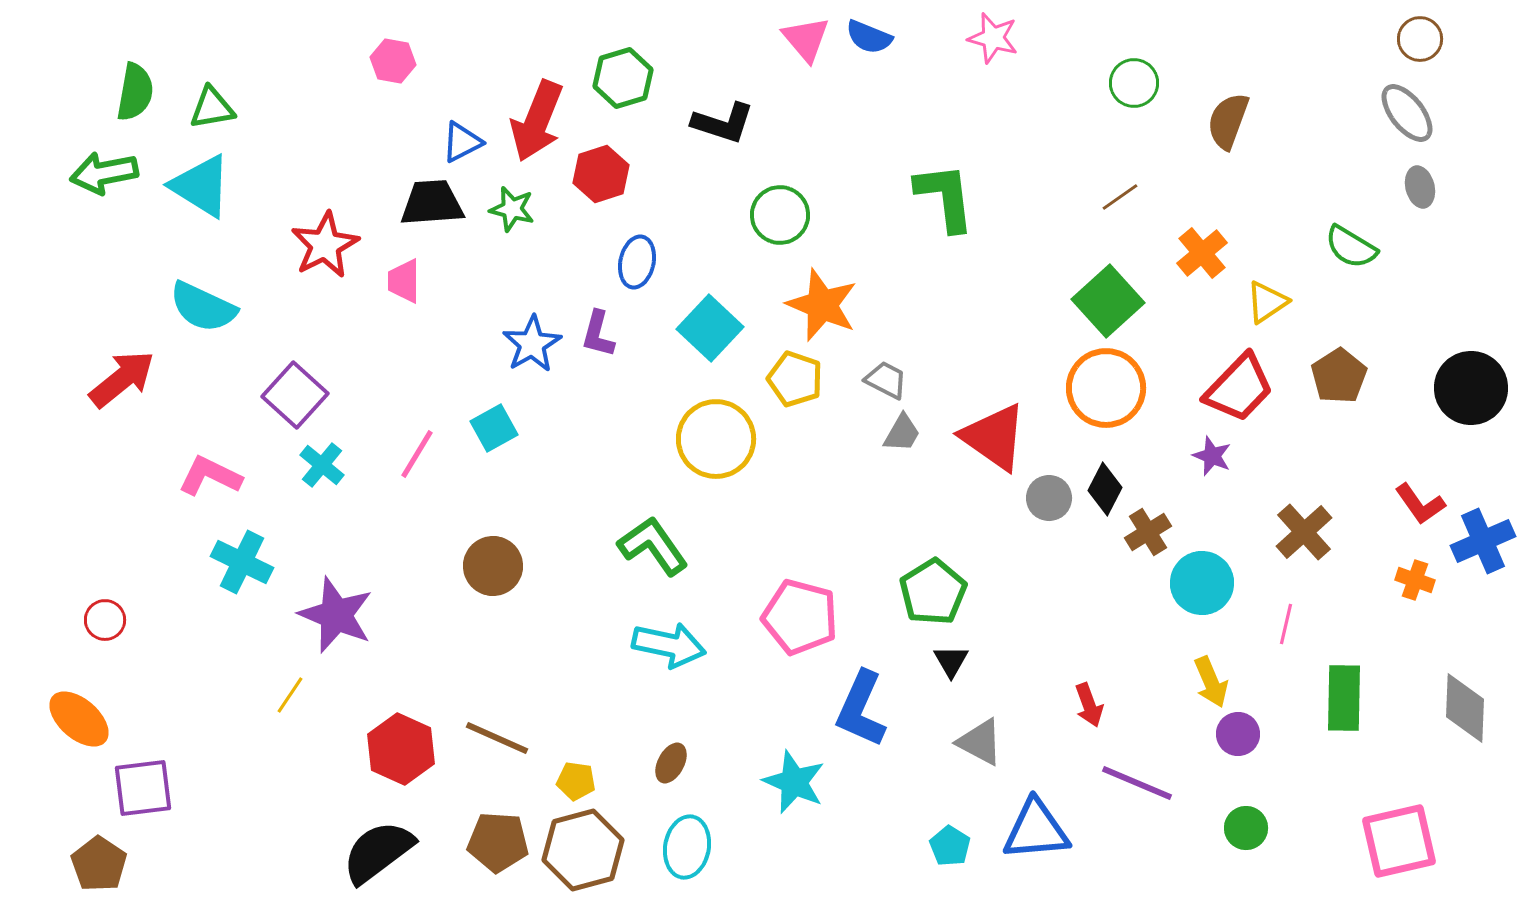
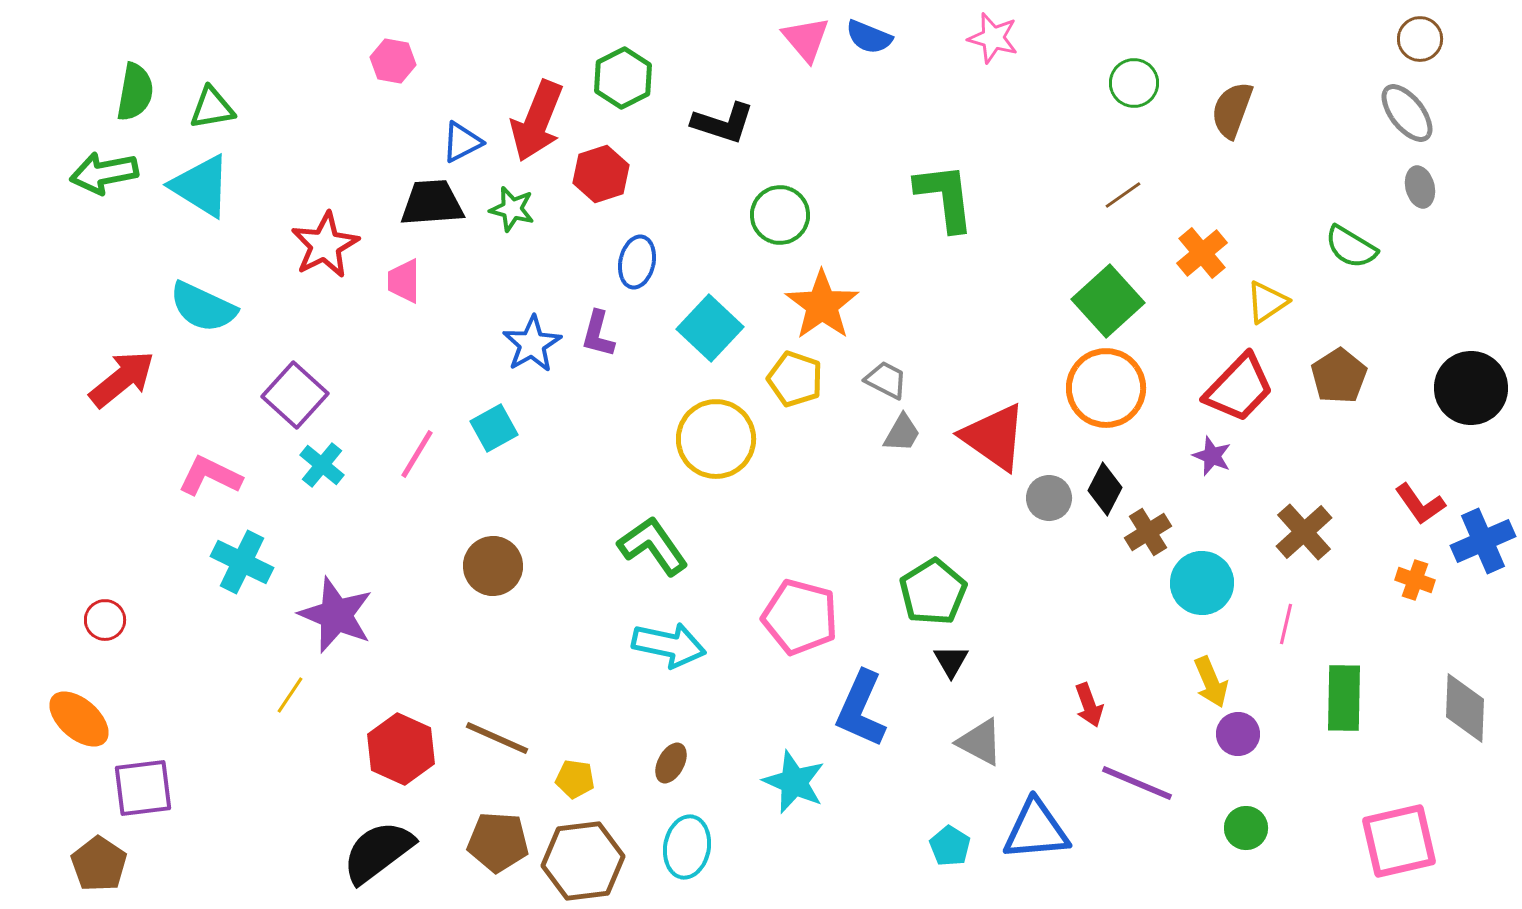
green hexagon at (623, 78): rotated 10 degrees counterclockwise
brown semicircle at (1228, 121): moved 4 px right, 11 px up
brown line at (1120, 197): moved 3 px right, 2 px up
orange star at (822, 305): rotated 14 degrees clockwise
yellow pentagon at (576, 781): moved 1 px left, 2 px up
brown hexagon at (583, 850): moved 11 px down; rotated 8 degrees clockwise
